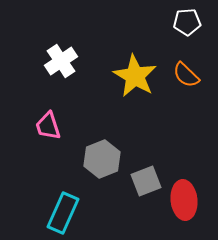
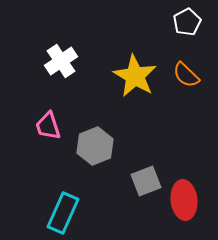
white pentagon: rotated 24 degrees counterclockwise
gray hexagon: moved 7 px left, 13 px up
